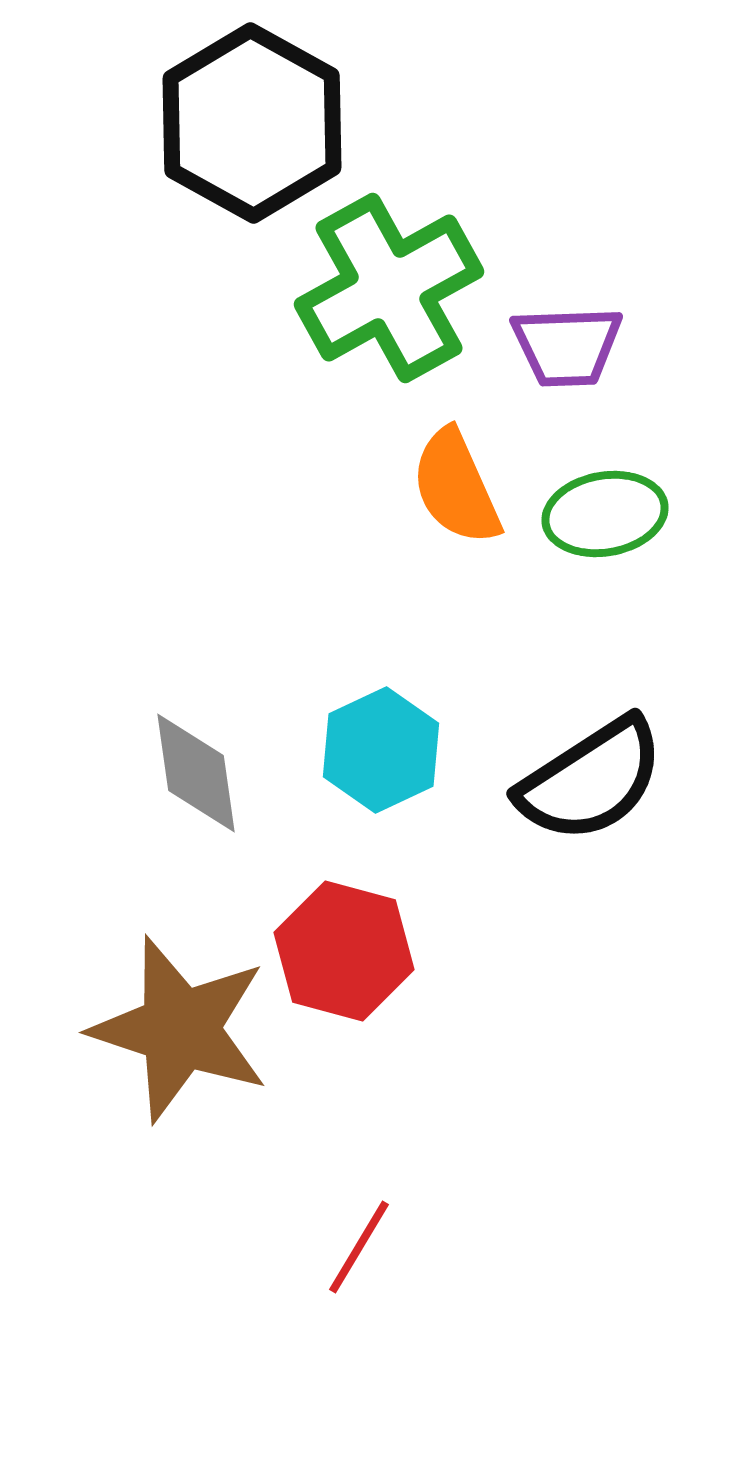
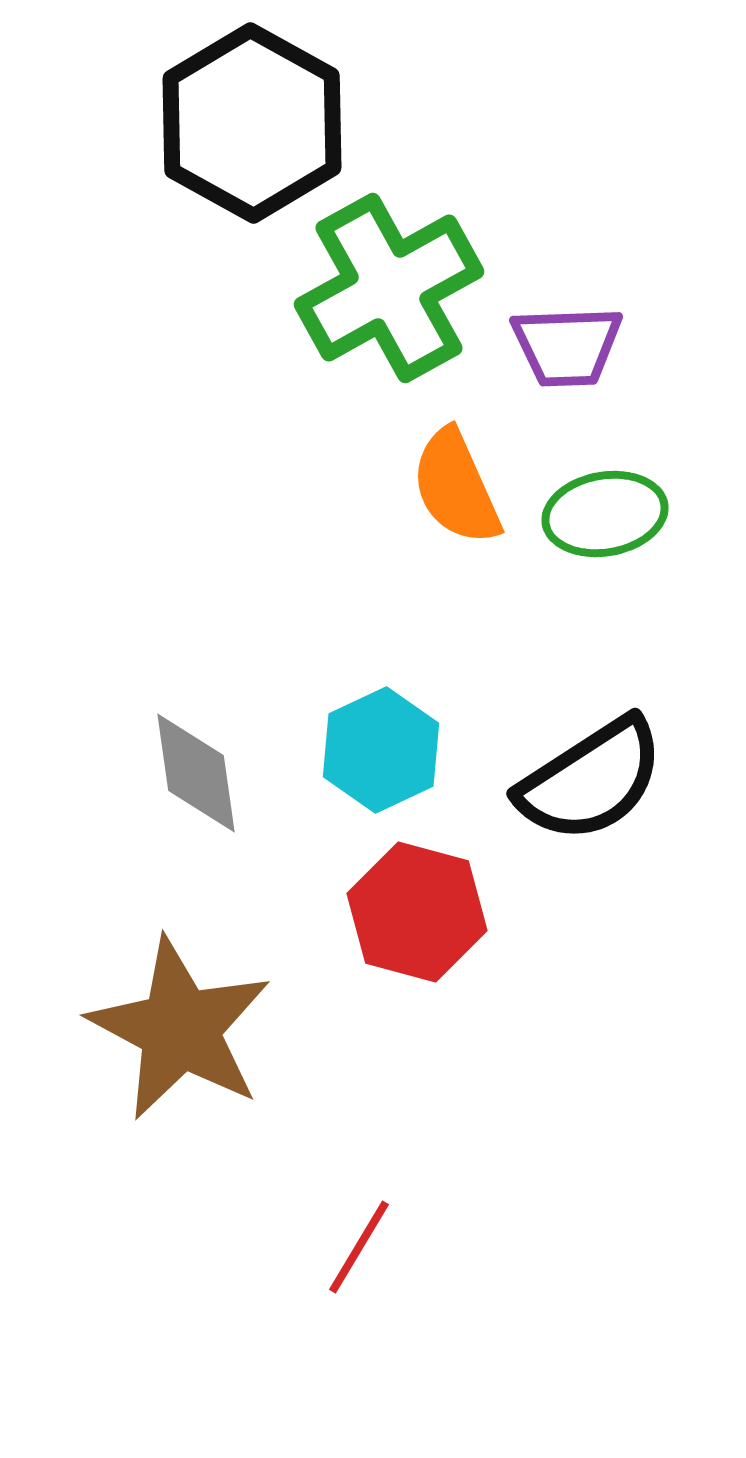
red hexagon: moved 73 px right, 39 px up
brown star: rotated 10 degrees clockwise
